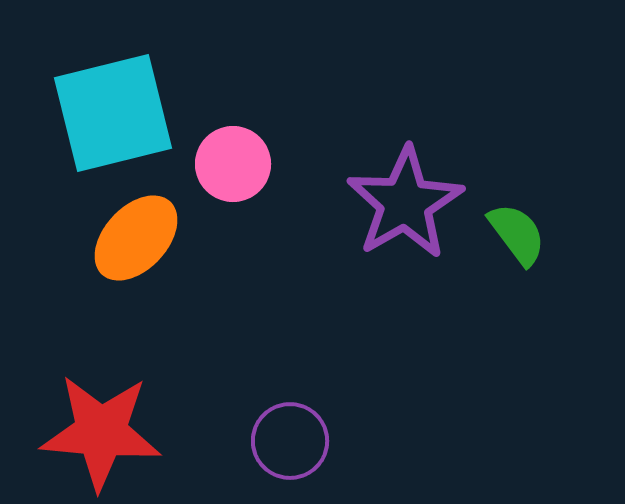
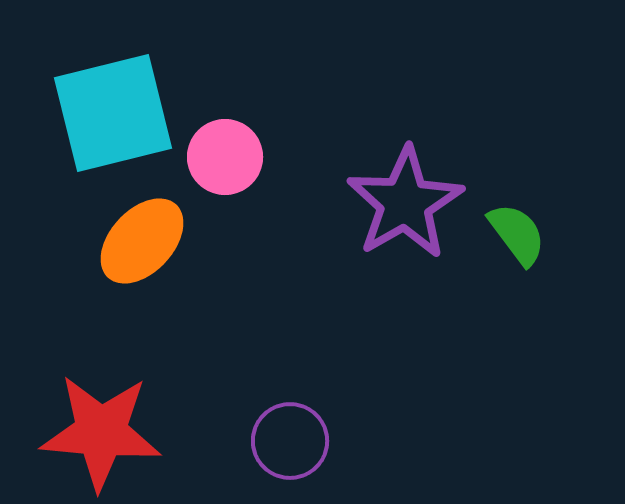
pink circle: moved 8 px left, 7 px up
orange ellipse: moved 6 px right, 3 px down
